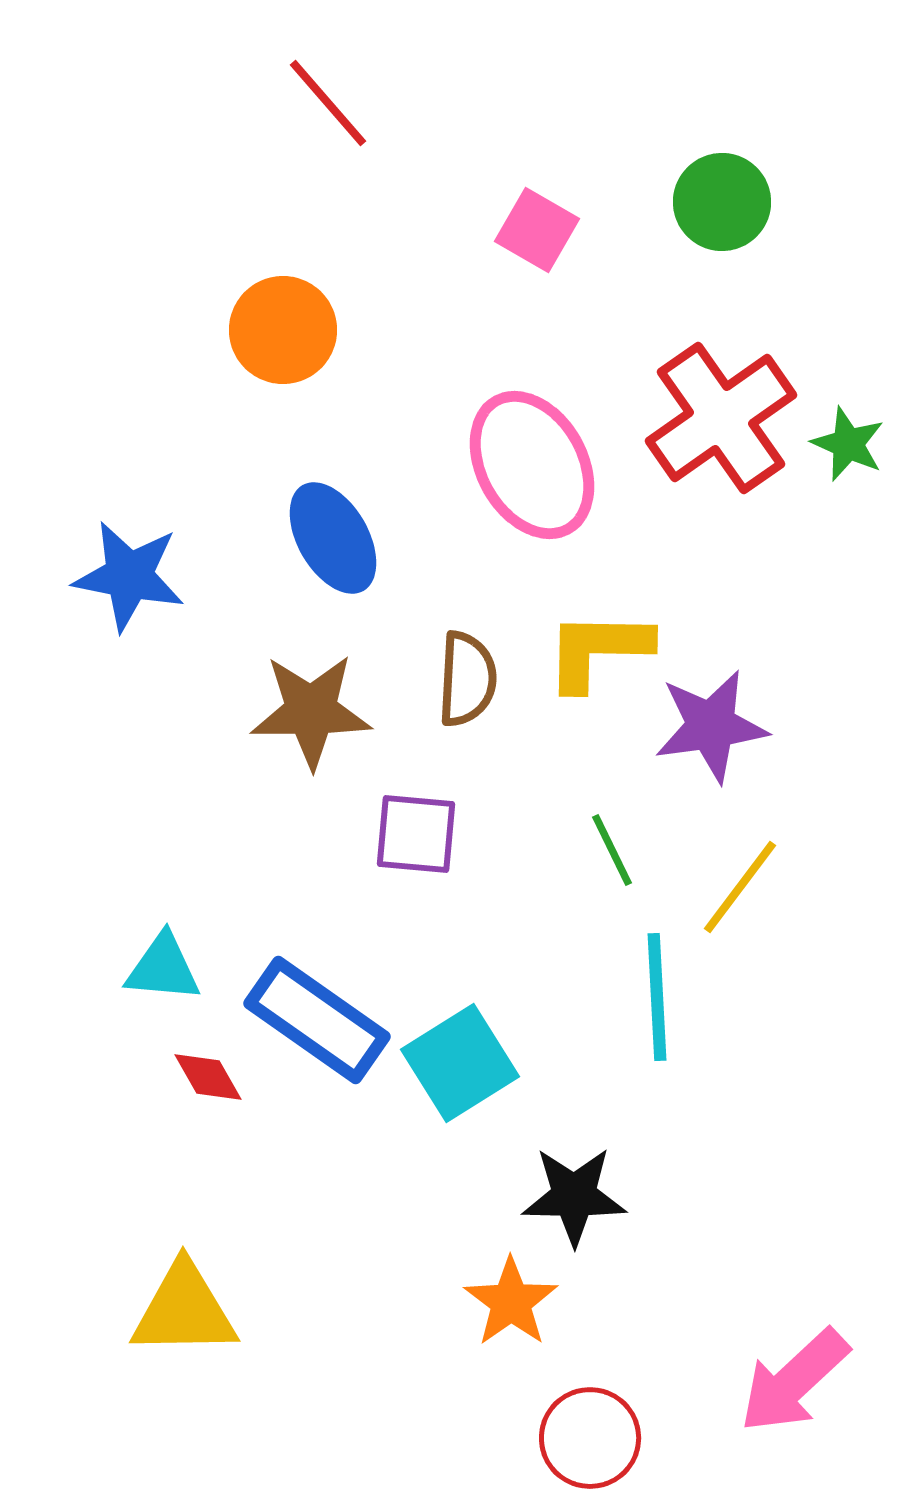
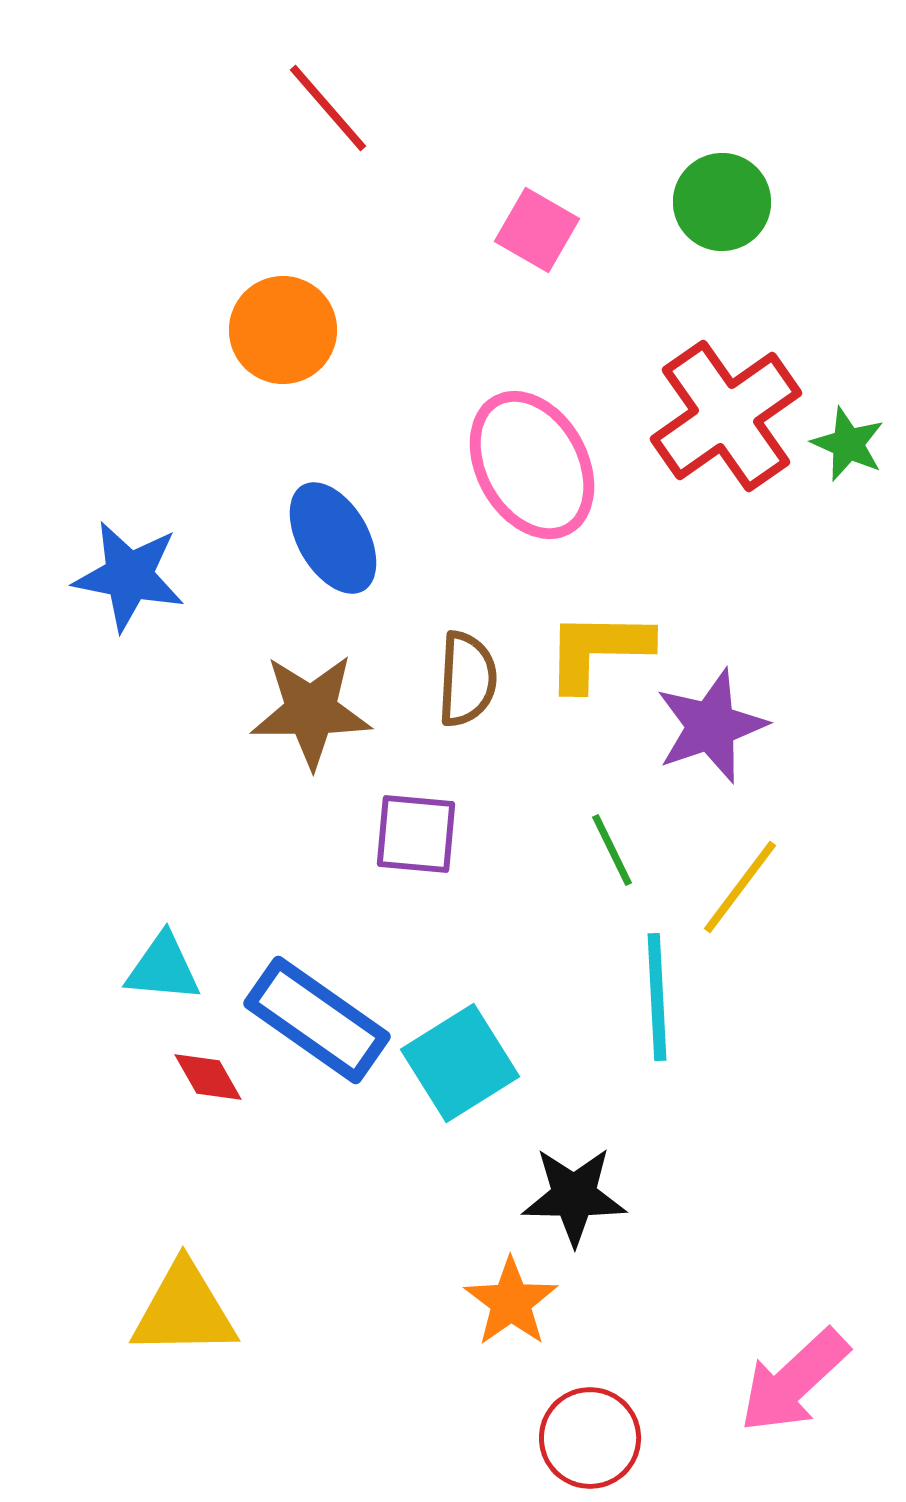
red line: moved 5 px down
red cross: moved 5 px right, 2 px up
purple star: rotated 11 degrees counterclockwise
